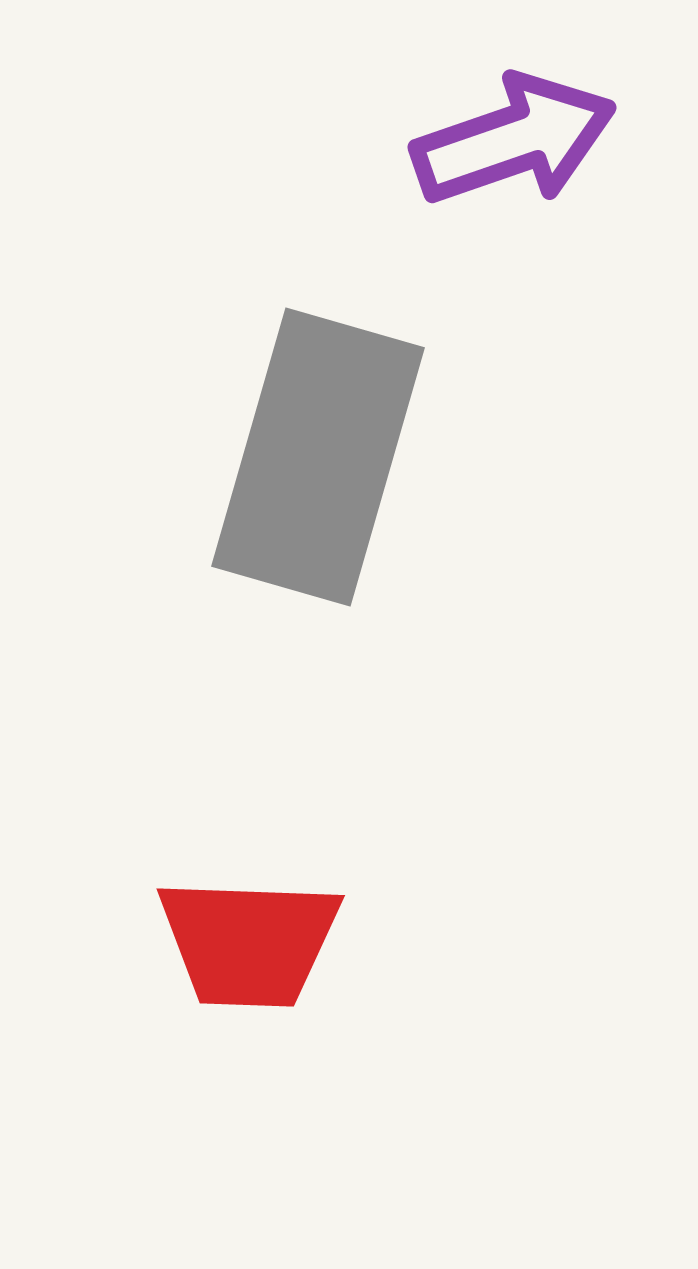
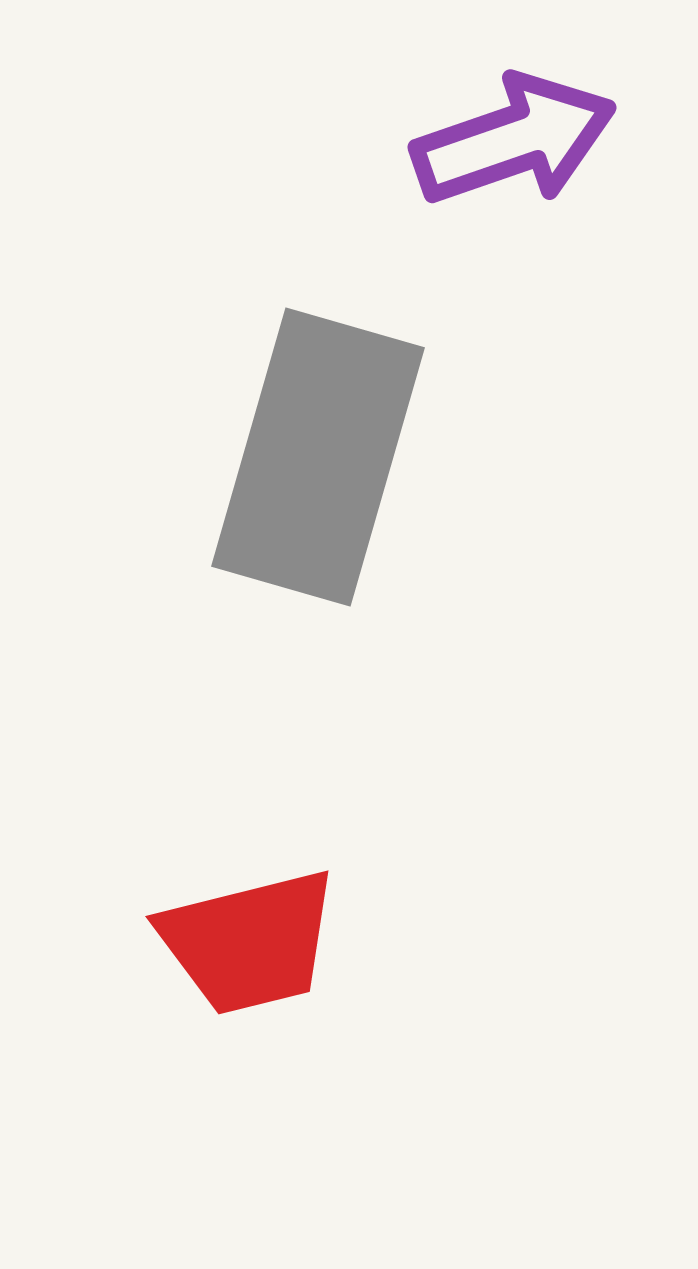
red trapezoid: rotated 16 degrees counterclockwise
